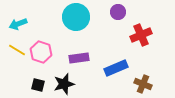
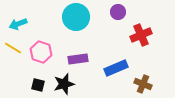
yellow line: moved 4 px left, 2 px up
purple rectangle: moved 1 px left, 1 px down
